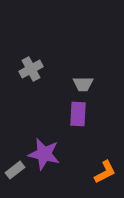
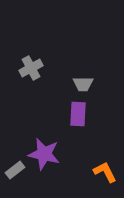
gray cross: moved 1 px up
orange L-shape: rotated 90 degrees counterclockwise
